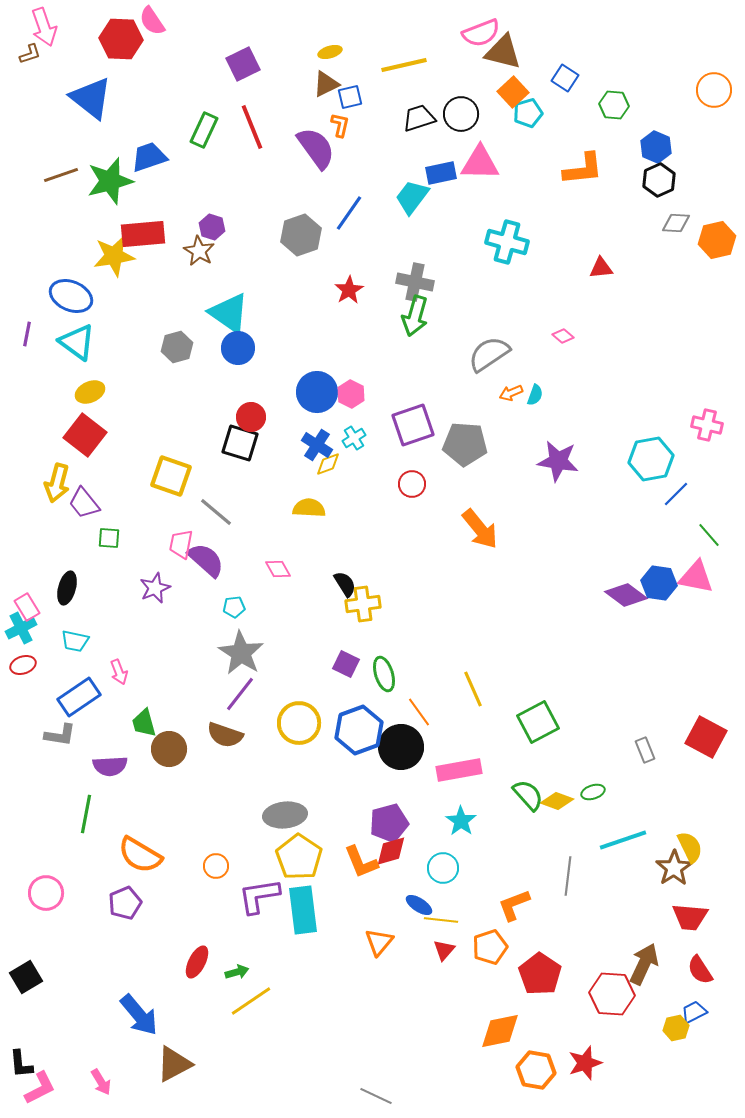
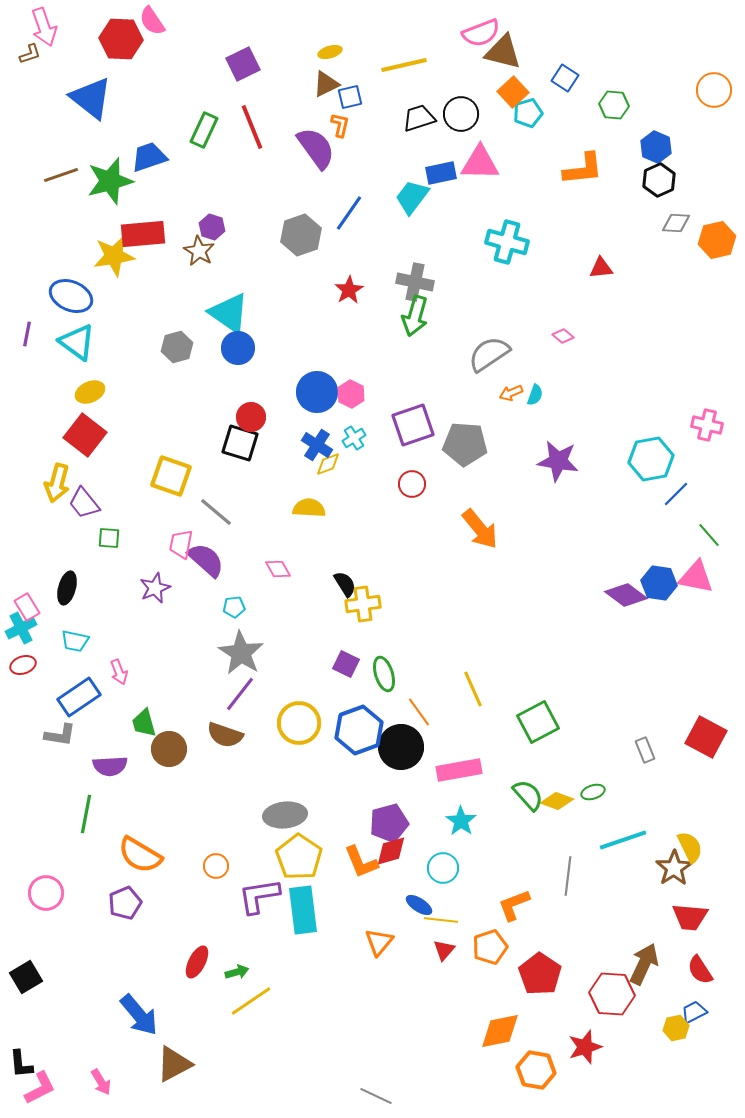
red star at (585, 1063): moved 16 px up
